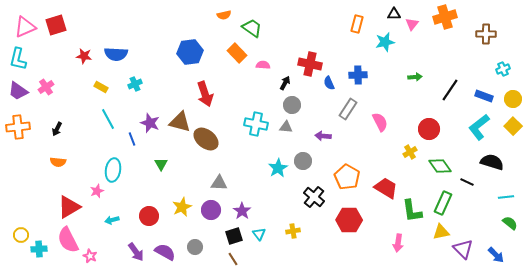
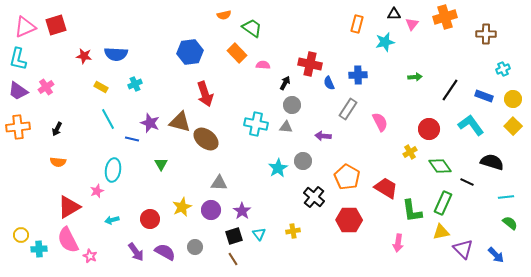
cyan L-shape at (479, 127): moved 8 px left, 2 px up; rotated 92 degrees clockwise
blue line at (132, 139): rotated 56 degrees counterclockwise
red circle at (149, 216): moved 1 px right, 3 px down
